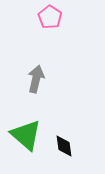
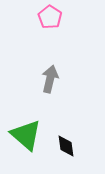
gray arrow: moved 14 px right
black diamond: moved 2 px right
